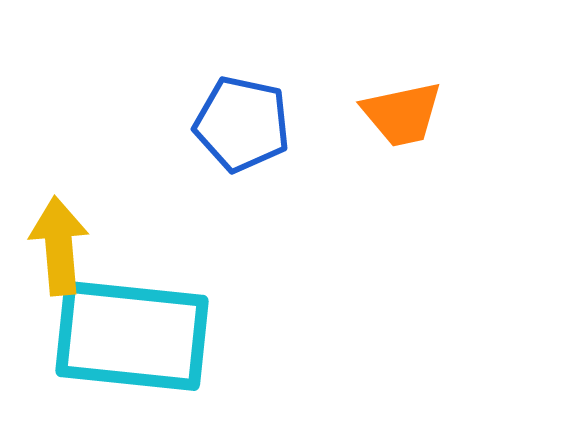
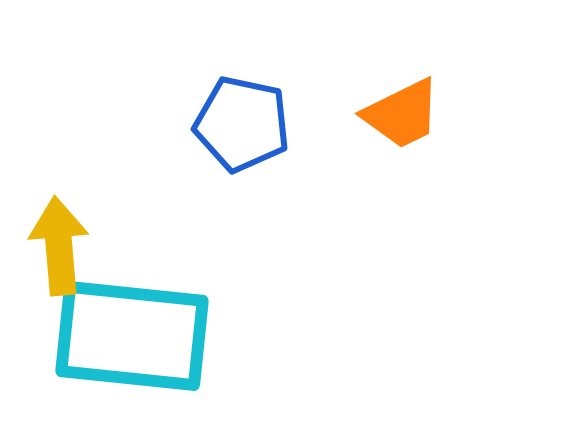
orange trapezoid: rotated 14 degrees counterclockwise
